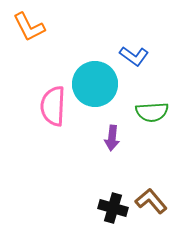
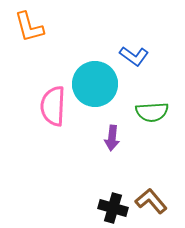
orange L-shape: rotated 12 degrees clockwise
